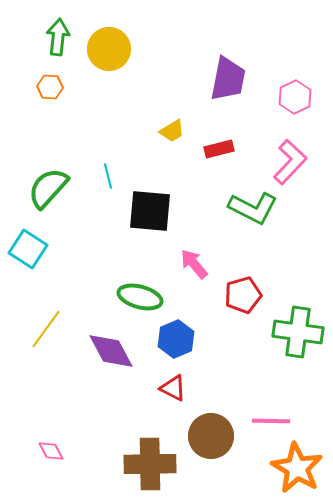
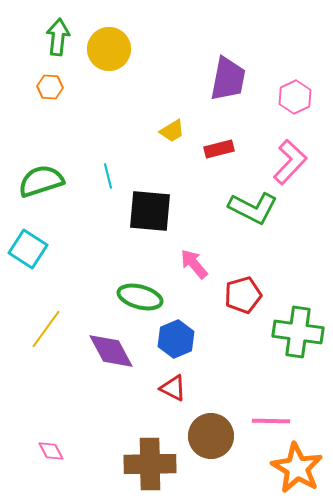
green semicircle: moved 7 px left, 7 px up; rotated 30 degrees clockwise
